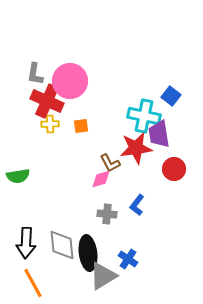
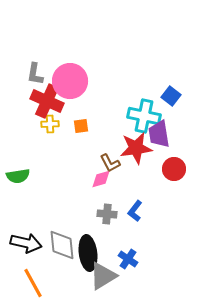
blue L-shape: moved 2 px left, 6 px down
black arrow: rotated 80 degrees counterclockwise
